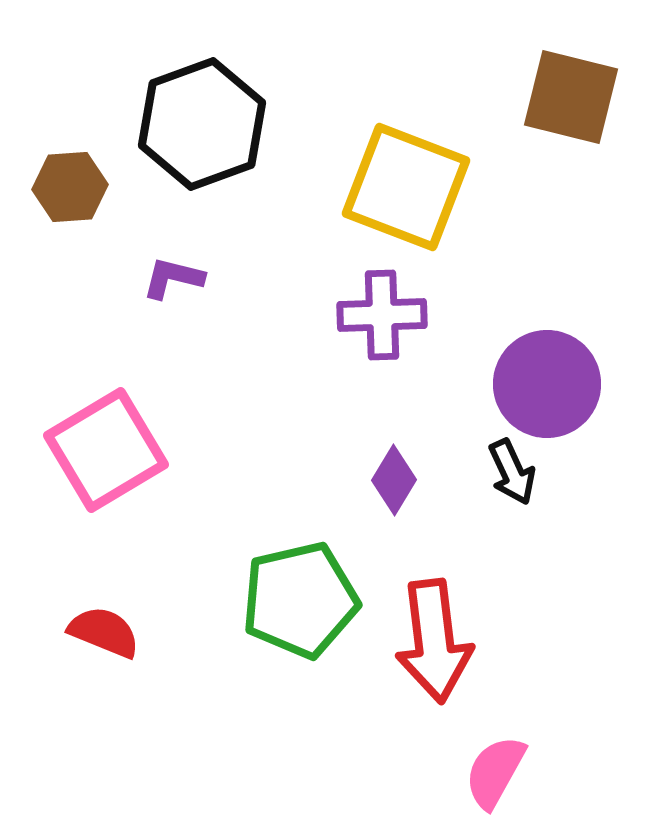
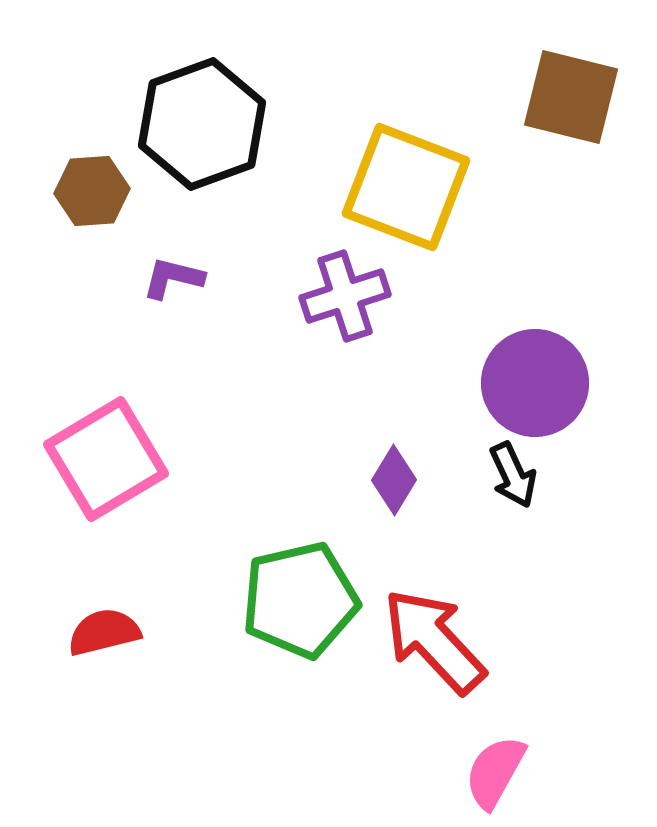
brown hexagon: moved 22 px right, 4 px down
purple cross: moved 37 px left, 19 px up; rotated 16 degrees counterclockwise
purple circle: moved 12 px left, 1 px up
pink square: moved 9 px down
black arrow: moved 1 px right, 3 px down
red semicircle: rotated 36 degrees counterclockwise
red arrow: rotated 144 degrees clockwise
